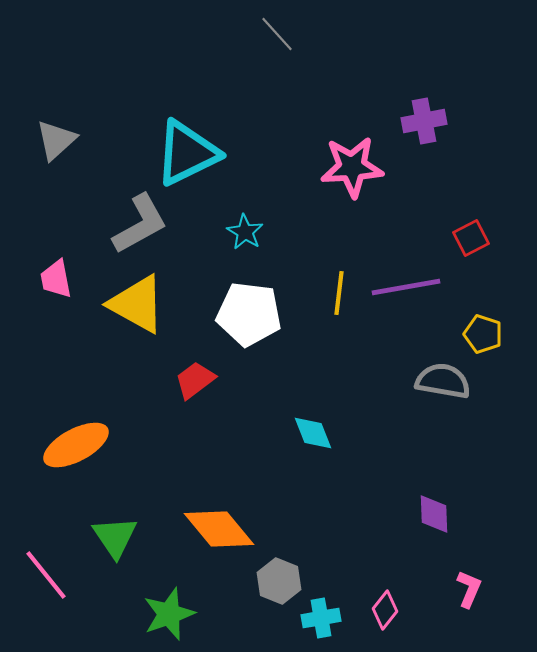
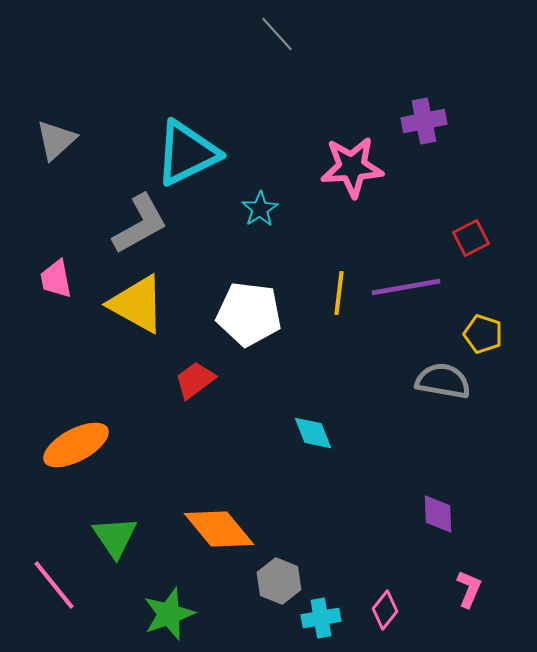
cyan star: moved 15 px right, 23 px up; rotated 9 degrees clockwise
purple diamond: moved 4 px right
pink line: moved 8 px right, 10 px down
